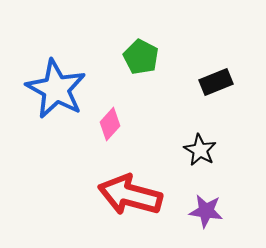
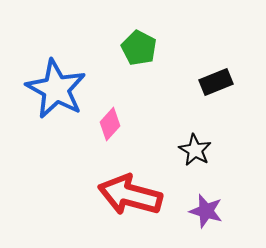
green pentagon: moved 2 px left, 9 px up
black star: moved 5 px left
purple star: rotated 8 degrees clockwise
